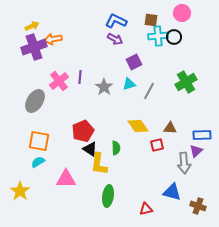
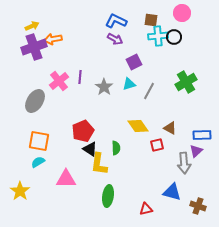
brown triangle: rotated 24 degrees clockwise
